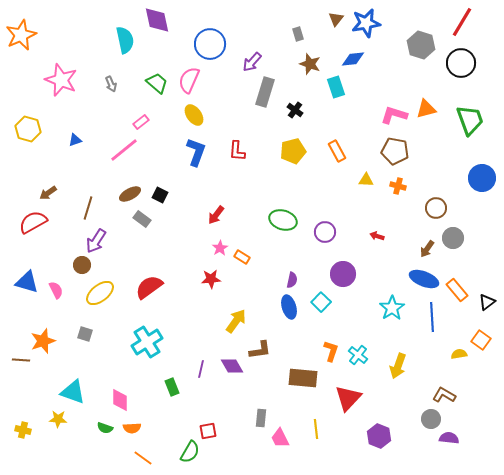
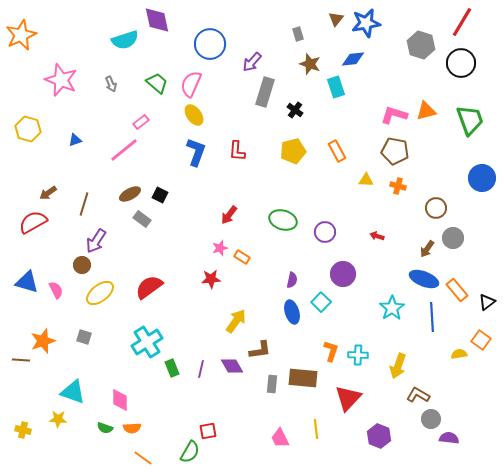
cyan semicircle at (125, 40): rotated 84 degrees clockwise
pink semicircle at (189, 80): moved 2 px right, 4 px down
orange triangle at (426, 109): moved 2 px down
brown line at (88, 208): moved 4 px left, 4 px up
red arrow at (216, 215): moved 13 px right
pink star at (220, 248): rotated 14 degrees clockwise
blue ellipse at (289, 307): moved 3 px right, 5 px down
gray square at (85, 334): moved 1 px left, 3 px down
cyan cross at (358, 355): rotated 36 degrees counterclockwise
green rectangle at (172, 387): moved 19 px up
brown L-shape at (444, 395): moved 26 px left
gray rectangle at (261, 418): moved 11 px right, 34 px up
